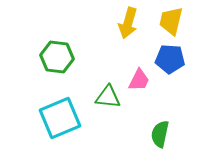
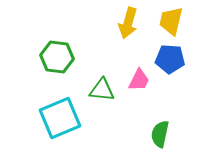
green triangle: moved 6 px left, 7 px up
